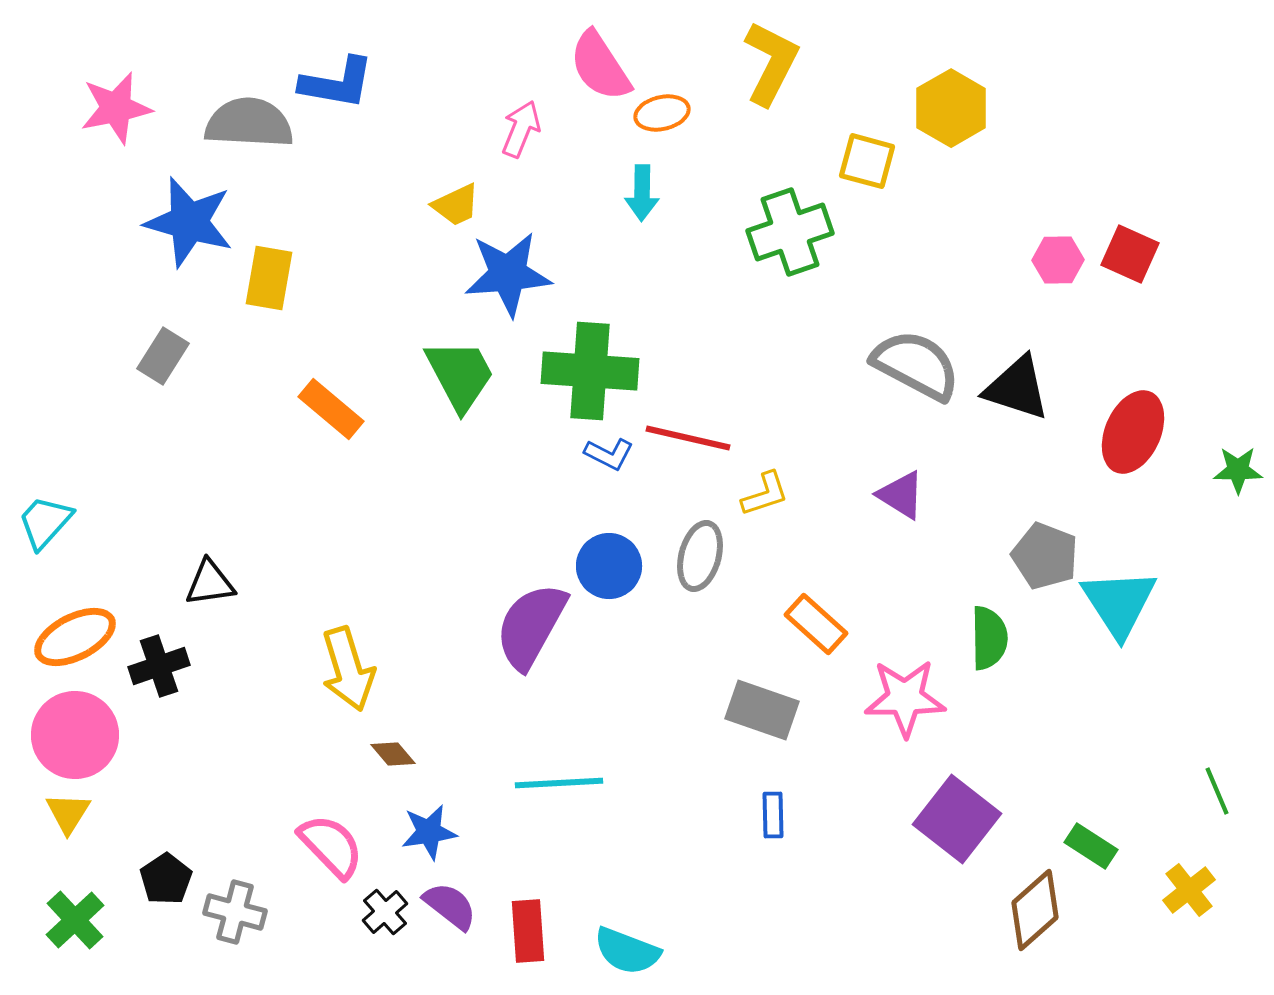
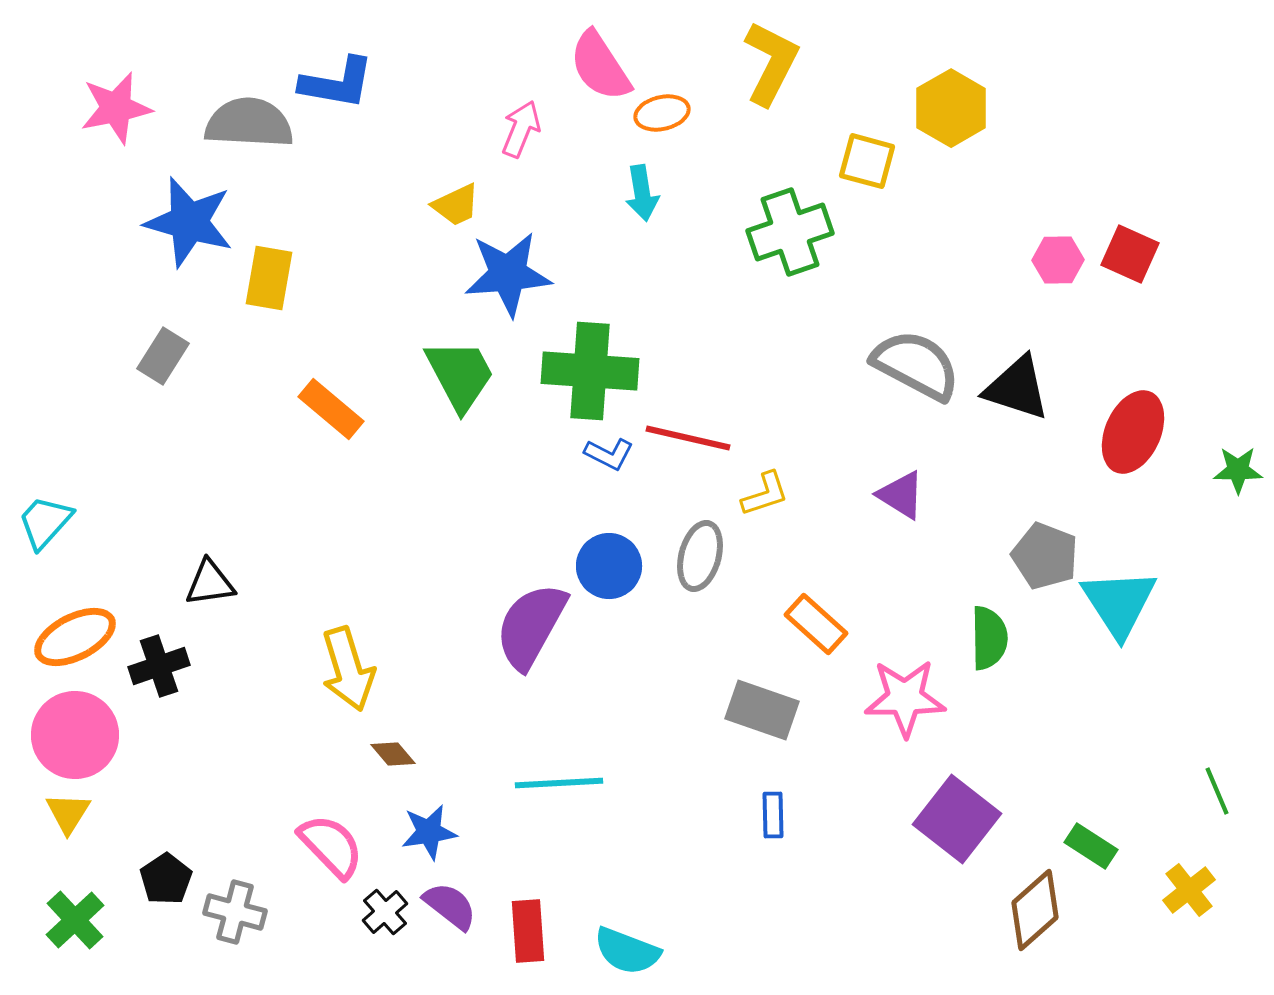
cyan arrow at (642, 193): rotated 10 degrees counterclockwise
